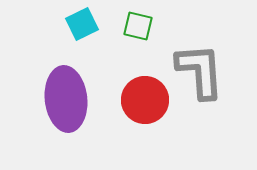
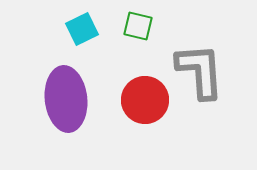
cyan square: moved 5 px down
